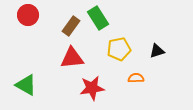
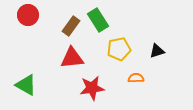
green rectangle: moved 2 px down
